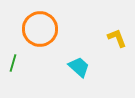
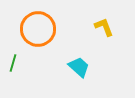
orange circle: moved 2 px left
yellow L-shape: moved 13 px left, 11 px up
